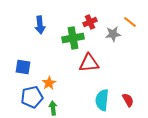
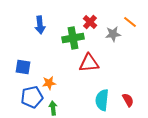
red cross: rotated 24 degrees counterclockwise
orange star: rotated 24 degrees clockwise
